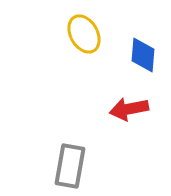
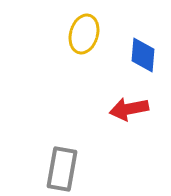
yellow ellipse: rotated 45 degrees clockwise
gray rectangle: moved 8 px left, 3 px down
